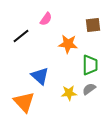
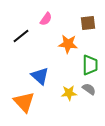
brown square: moved 5 px left, 2 px up
gray semicircle: rotated 72 degrees clockwise
